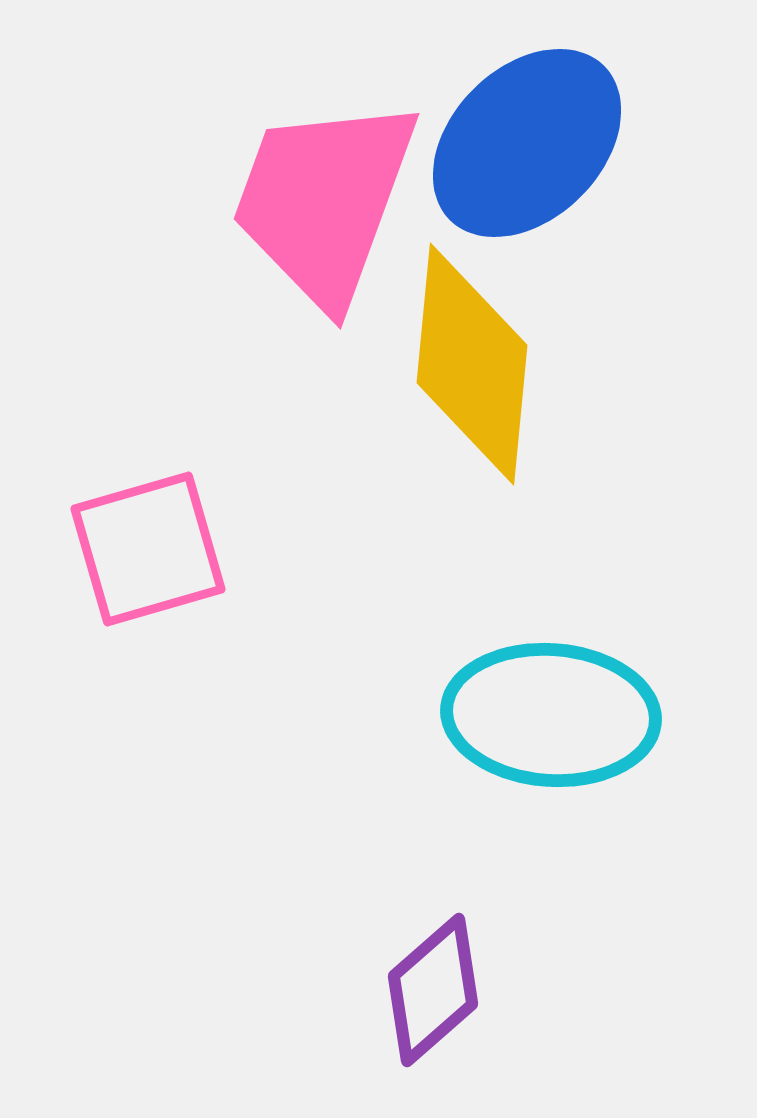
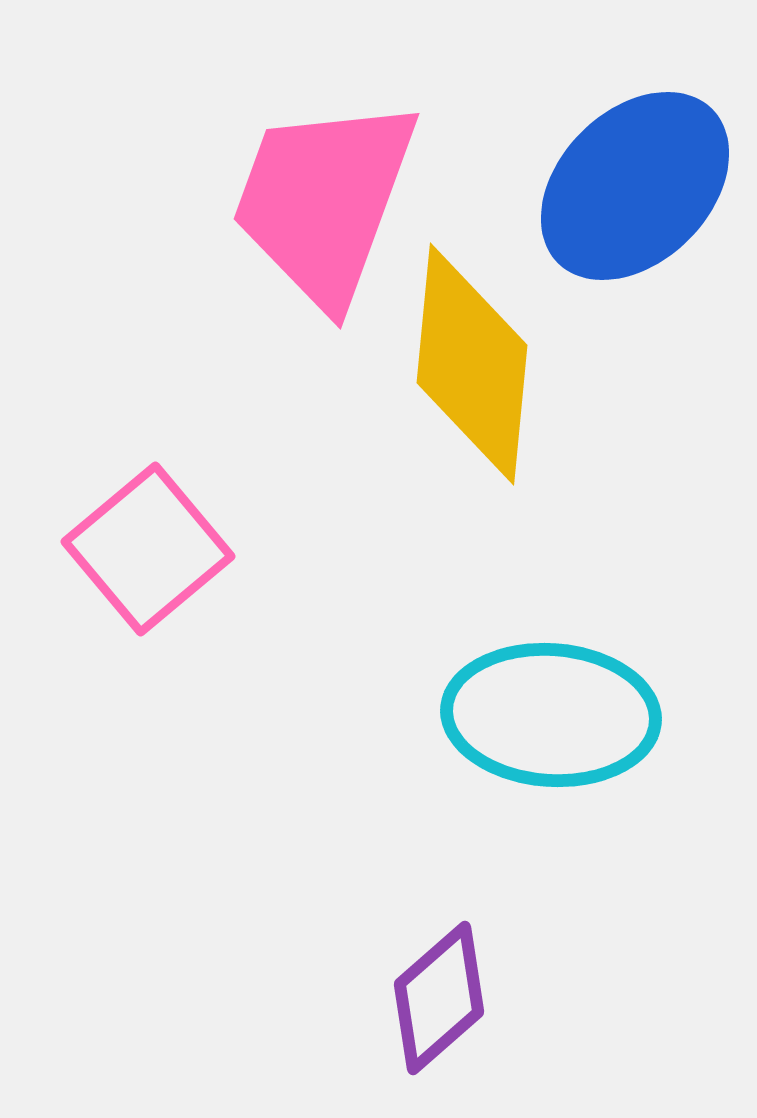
blue ellipse: moved 108 px right, 43 px down
pink square: rotated 24 degrees counterclockwise
purple diamond: moved 6 px right, 8 px down
